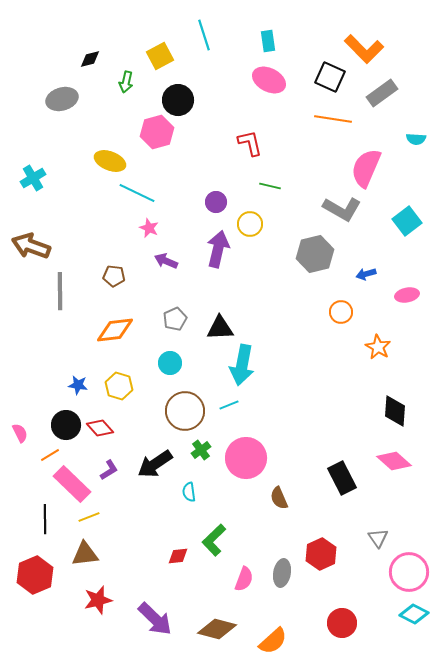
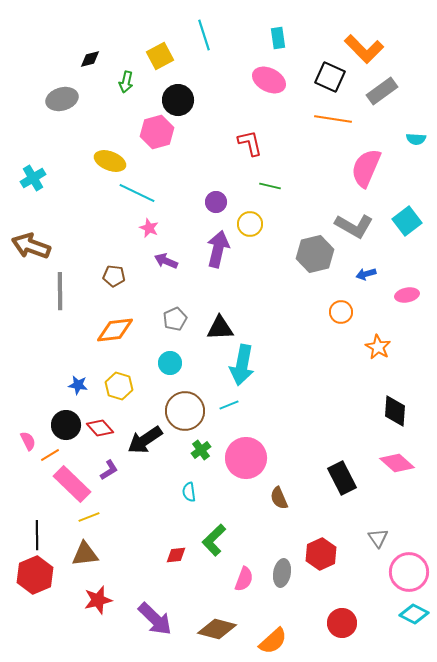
cyan rectangle at (268, 41): moved 10 px right, 3 px up
gray rectangle at (382, 93): moved 2 px up
gray L-shape at (342, 209): moved 12 px right, 17 px down
pink semicircle at (20, 433): moved 8 px right, 8 px down
pink diamond at (394, 461): moved 3 px right, 2 px down
black arrow at (155, 464): moved 10 px left, 24 px up
black line at (45, 519): moved 8 px left, 16 px down
red diamond at (178, 556): moved 2 px left, 1 px up
